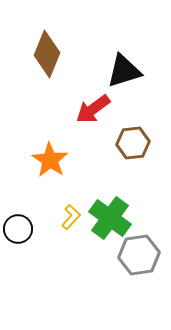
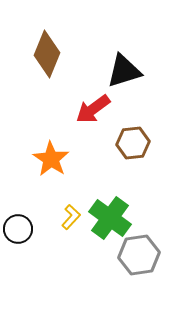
orange star: moved 1 px right, 1 px up
